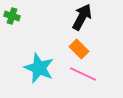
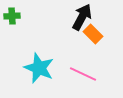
green cross: rotated 21 degrees counterclockwise
orange rectangle: moved 14 px right, 15 px up
